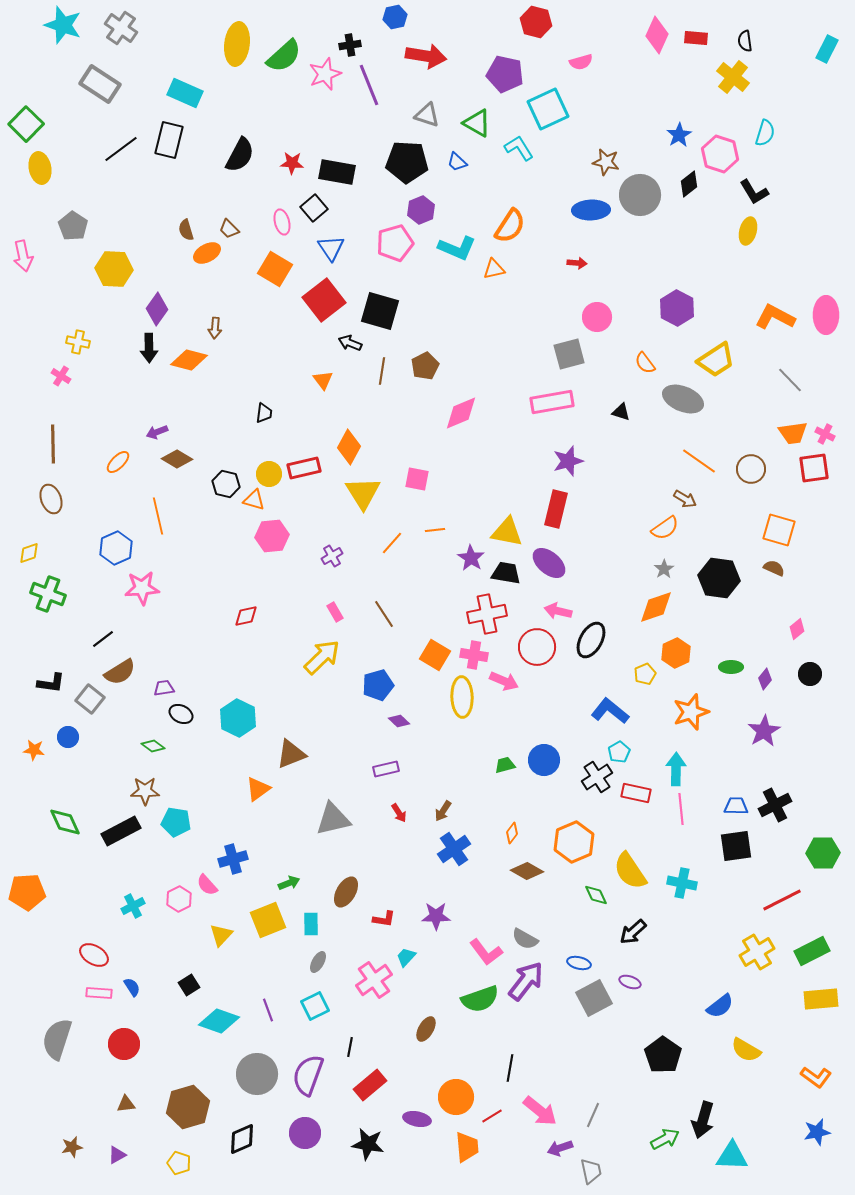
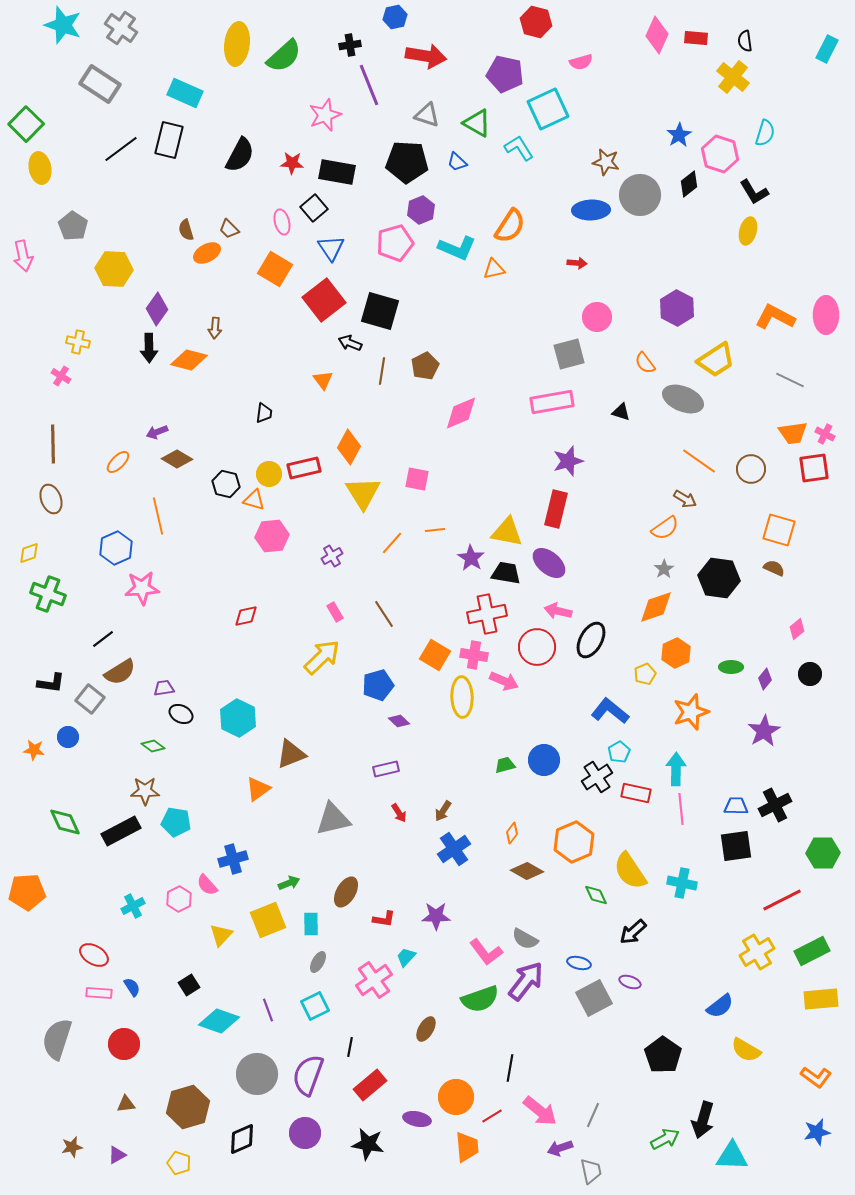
pink star at (325, 74): moved 41 px down
gray line at (790, 380): rotated 20 degrees counterclockwise
